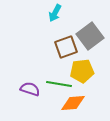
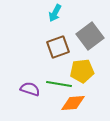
brown square: moved 8 px left
